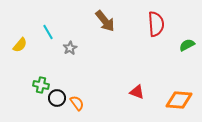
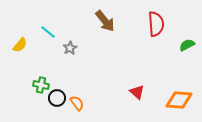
cyan line: rotated 21 degrees counterclockwise
red triangle: rotated 21 degrees clockwise
